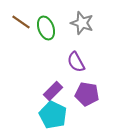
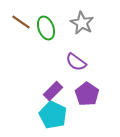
gray star: rotated 10 degrees clockwise
purple semicircle: rotated 25 degrees counterclockwise
purple pentagon: rotated 25 degrees clockwise
